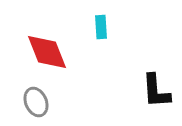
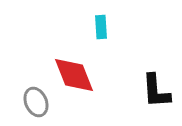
red diamond: moved 27 px right, 23 px down
